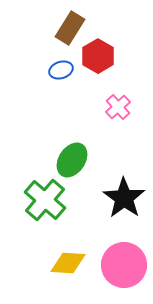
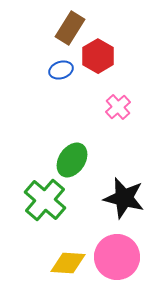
black star: rotated 21 degrees counterclockwise
pink circle: moved 7 px left, 8 px up
